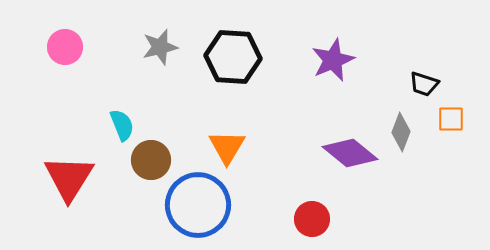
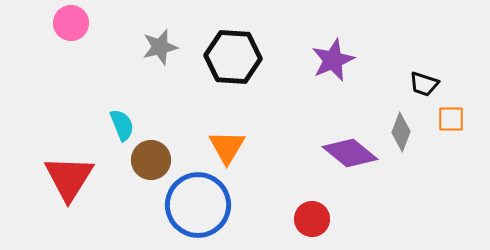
pink circle: moved 6 px right, 24 px up
